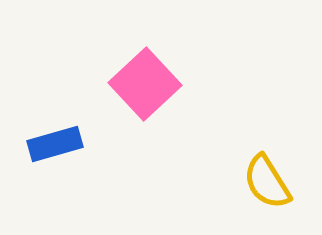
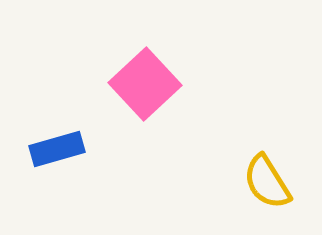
blue rectangle: moved 2 px right, 5 px down
